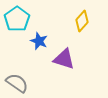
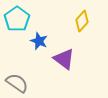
purple triangle: rotated 20 degrees clockwise
